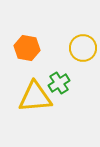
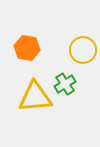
yellow circle: moved 2 px down
green cross: moved 6 px right, 1 px down
